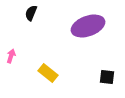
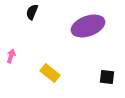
black semicircle: moved 1 px right, 1 px up
yellow rectangle: moved 2 px right
